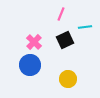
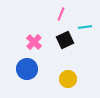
blue circle: moved 3 px left, 4 px down
